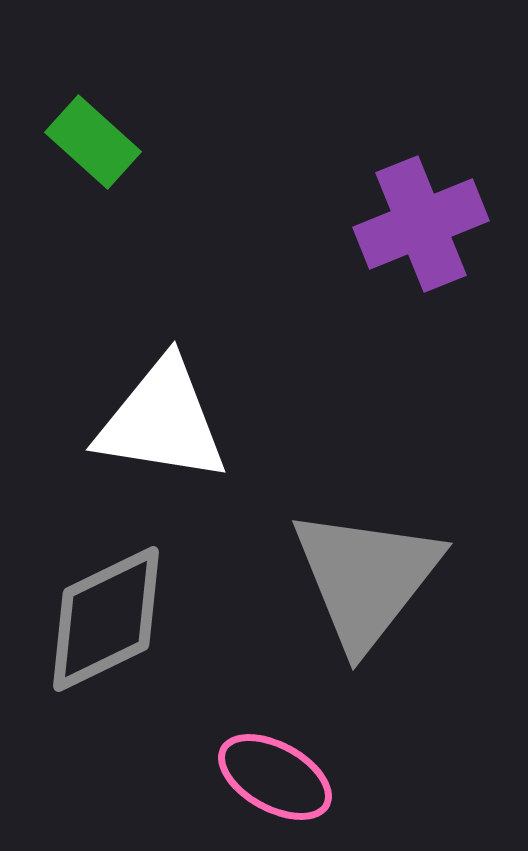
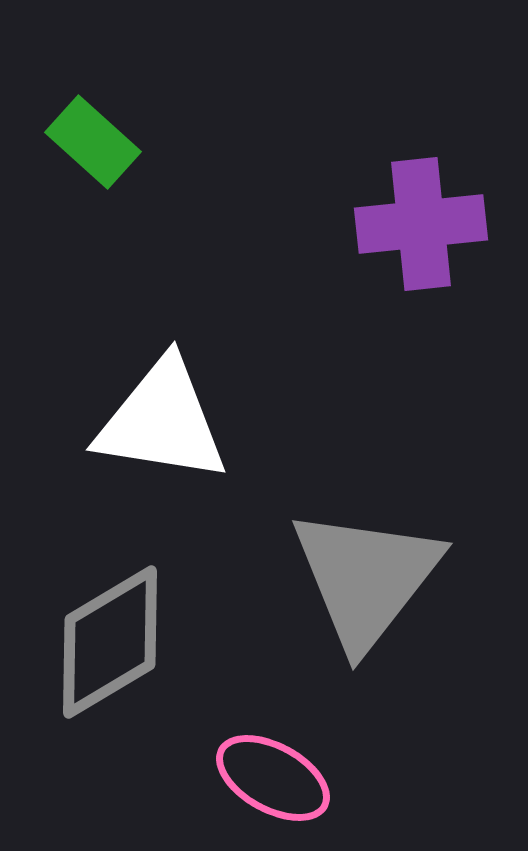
purple cross: rotated 16 degrees clockwise
gray diamond: moved 4 px right, 23 px down; rotated 5 degrees counterclockwise
pink ellipse: moved 2 px left, 1 px down
